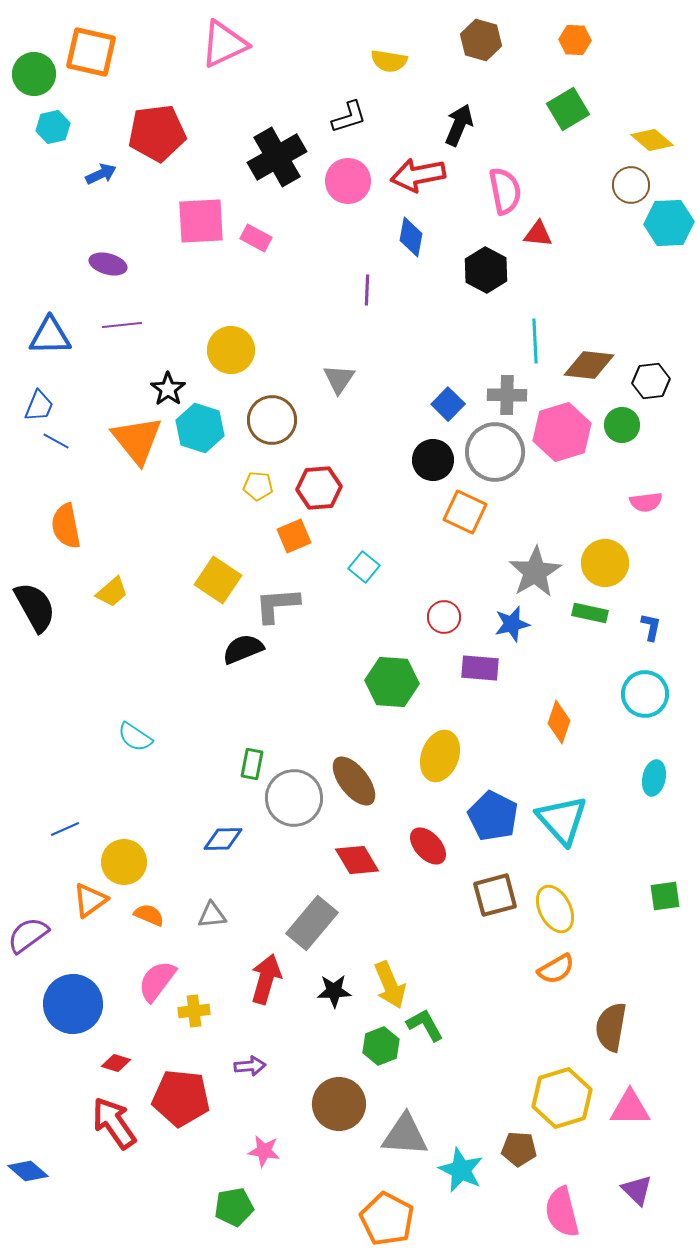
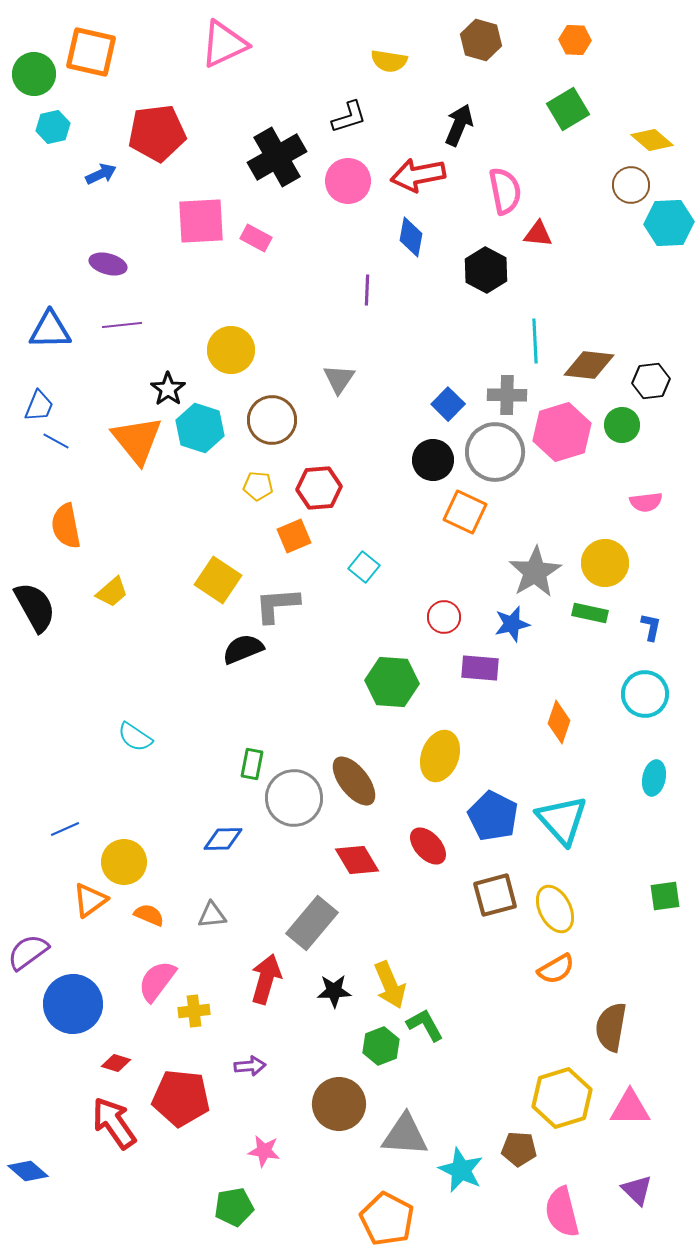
blue triangle at (50, 336): moved 6 px up
purple semicircle at (28, 935): moved 17 px down
